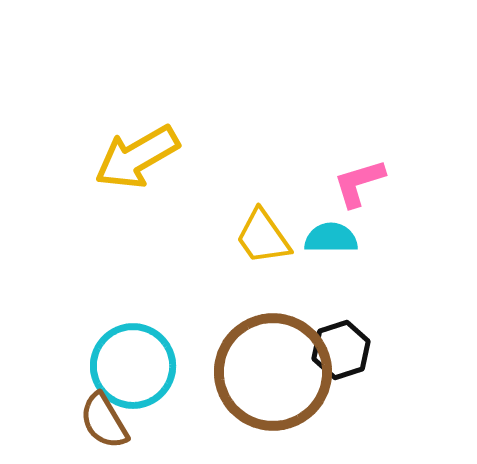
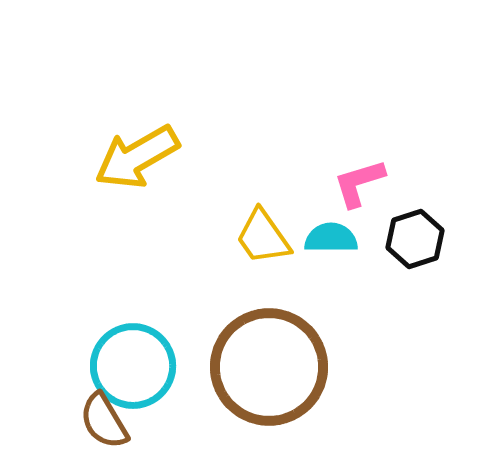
black hexagon: moved 74 px right, 111 px up
brown circle: moved 4 px left, 5 px up
